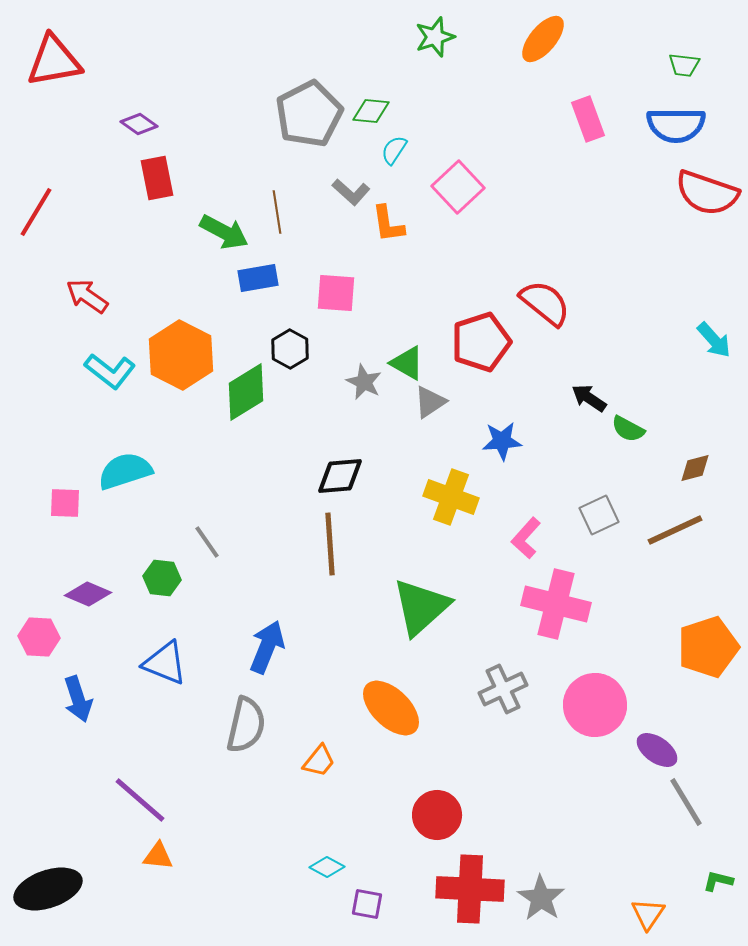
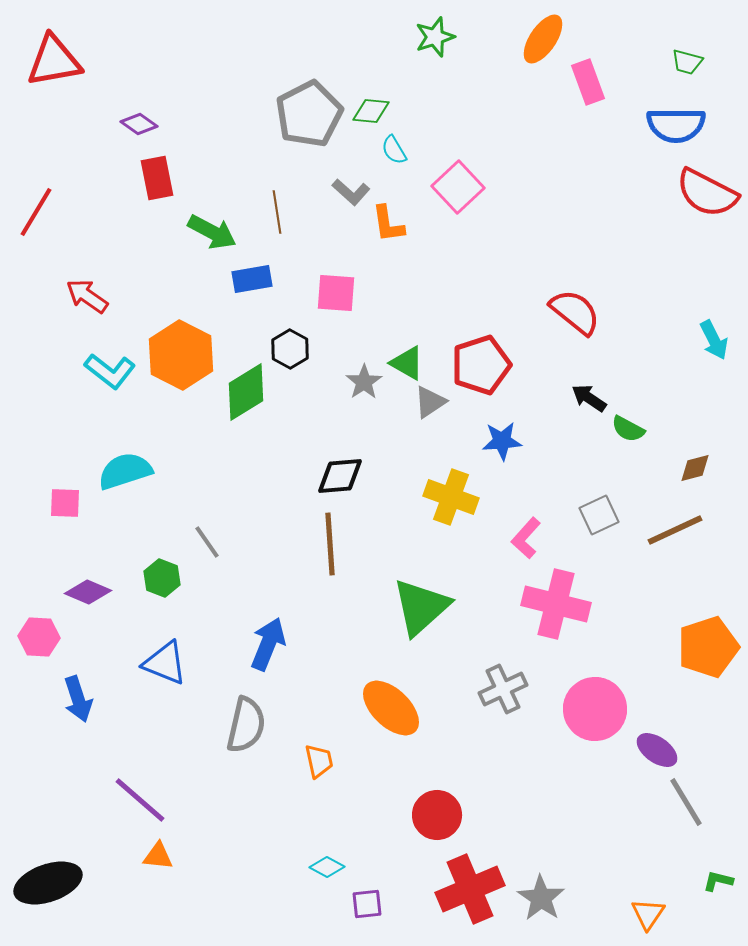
orange ellipse at (543, 39): rotated 6 degrees counterclockwise
green trapezoid at (684, 65): moved 3 px right, 3 px up; rotated 8 degrees clockwise
pink rectangle at (588, 119): moved 37 px up
cyan semicircle at (394, 150): rotated 64 degrees counterclockwise
red semicircle at (707, 193): rotated 8 degrees clockwise
green arrow at (224, 232): moved 12 px left
blue rectangle at (258, 278): moved 6 px left, 1 px down
red semicircle at (545, 303): moved 30 px right, 9 px down
cyan arrow at (714, 340): rotated 15 degrees clockwise
red pentagon at (481, 342): moved 23 px down
gray star at (364, 382): rotated 12 degrees clockwise
green hexagon at (162, 578): rotated 15 degrees clockwise
purple diamond at (88, 594): moved 2 px up
blue arrow at (267, 647): moved 1 px right, 3 px up
pink circle at (595, 705): moved 4 px down
orange trapezoid at (319, 761): rotated 51 degrees counterclockwise
black ellipse at (48, 889): moved 6 px up
red cross at (470, 889): rotated 26 degrees counterclockwise
purple square at (367, 904): rotated 16 degrees counterclockwise
